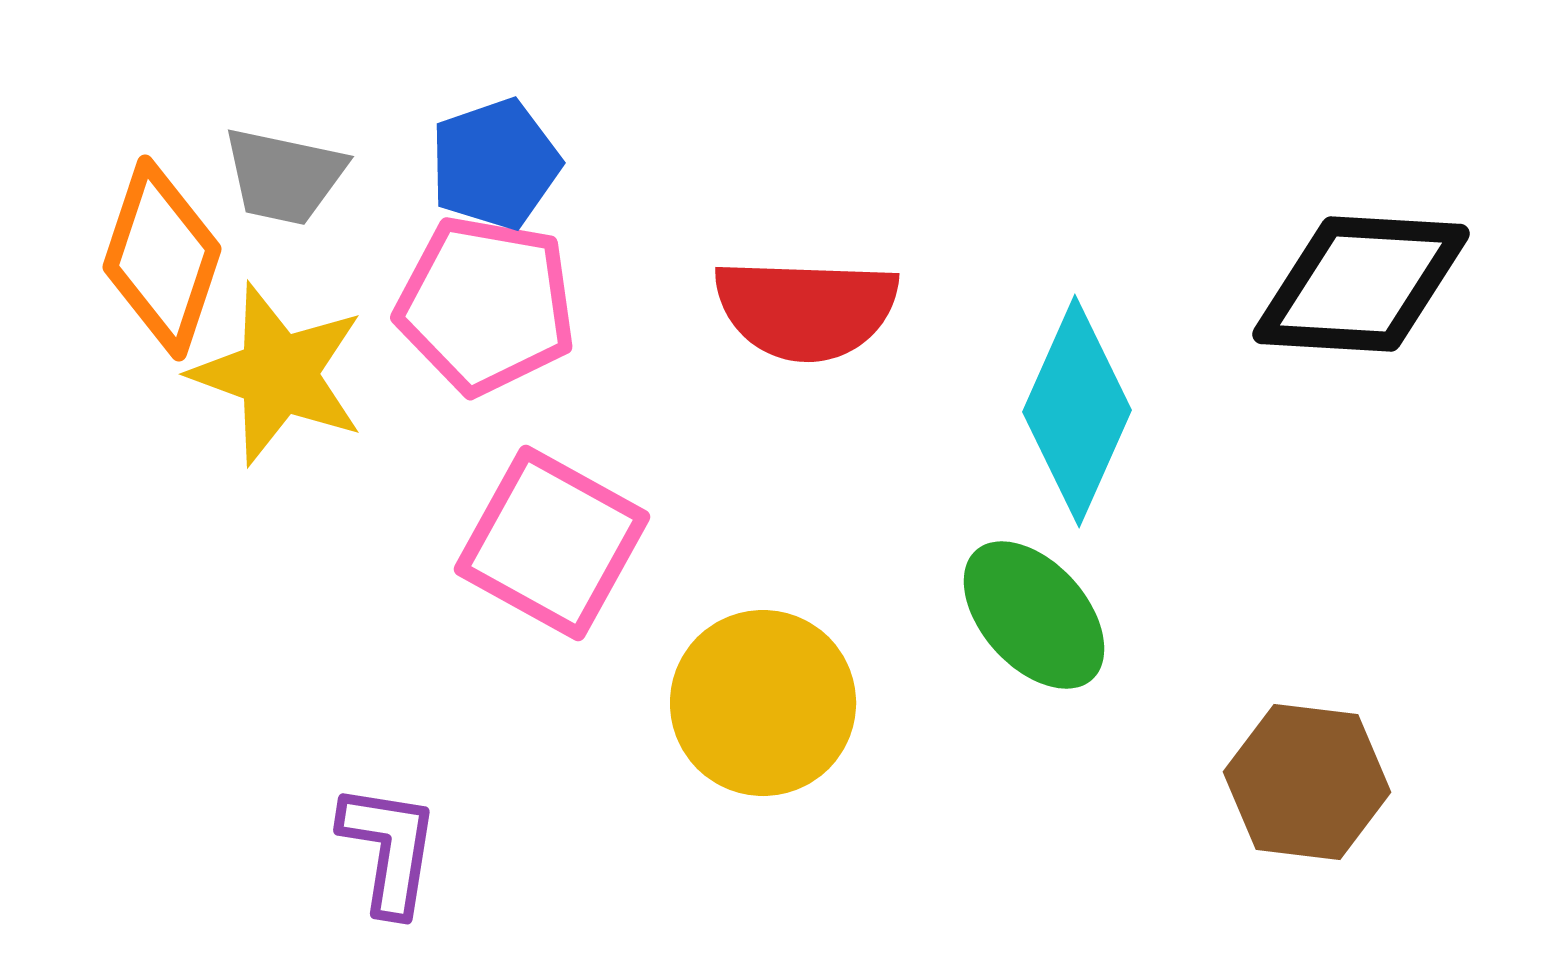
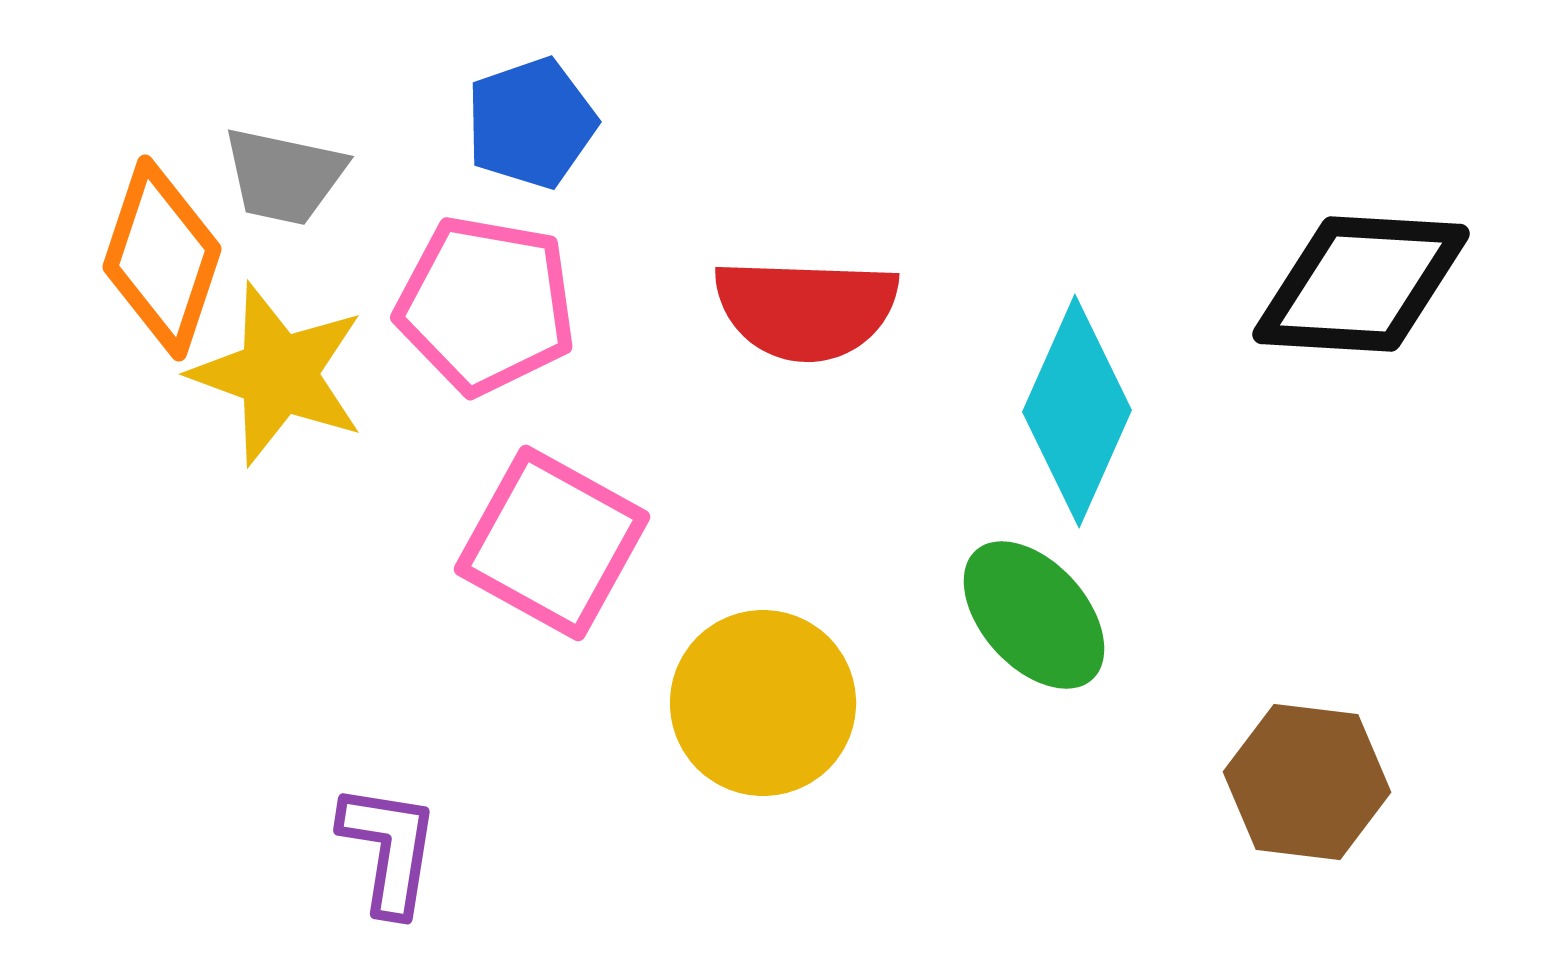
blue pentagon: moved 36 px right, 41 px up
